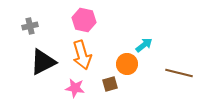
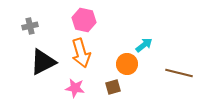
orange arrow: moved 1 px left, 2 px up
brown square: moved 3 px right, 3 px down
